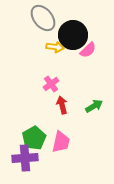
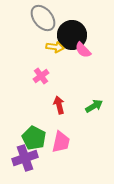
black circle: moved 1 px left
pink semicircle: moved 5 px left; rotated 90 degrees clockwise
pink cross: moved 10 px left, 8 px up
red arrow: moved 3 px left
green pentagon: rotated 15 degrees counterclockwise
purple cross: rotated 15 degrees counterclockwise
